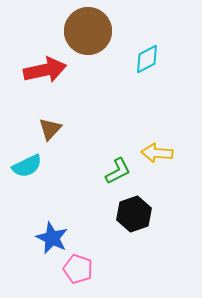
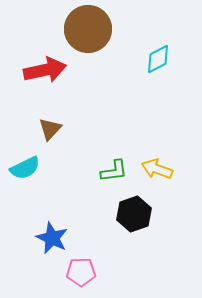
brown circle: moved 2 px up
cyan diamond: moved 11 px right
yellow arrow: moved 16 px down; rotated 16 degrees clockwise
cyan semicircle: moved 2 px left, 2 px down
green L-shape: moved 4 px left; rotated 20 degrees clockwise
pink pentagon: moved 3 px right, 3 px down; rotated 20 degrees counterclockwise
